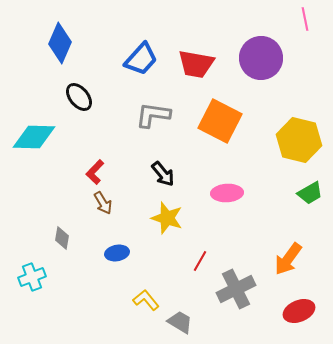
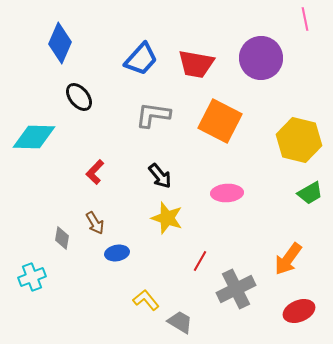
black arrow: moved 3 px left, 2 px down
brown arrow: moved 8 px left, 20 px down
